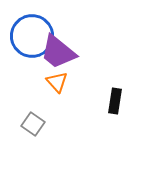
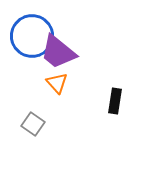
orange triangle: moved 1 px down
